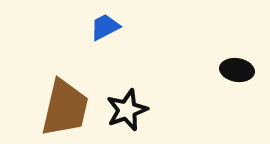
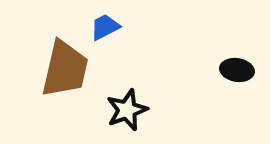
brown trapezoid: moved 39 px up
